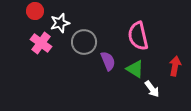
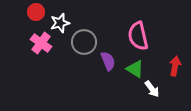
red circle: moved 1 px right, 1 px down
